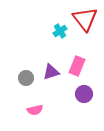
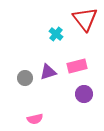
cyan cross: moved 4 px left, 3 px down; rotated 16 degrees counterclockwise
pink rectangle: rotated 54 degrees clockwise
purple triangle: moved 3 px left
gray circle: moved 1 px left
pink semicircle: moved 9 px down
